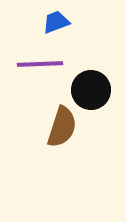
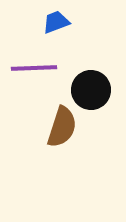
purple line: moved 6 px left, 4 px down
